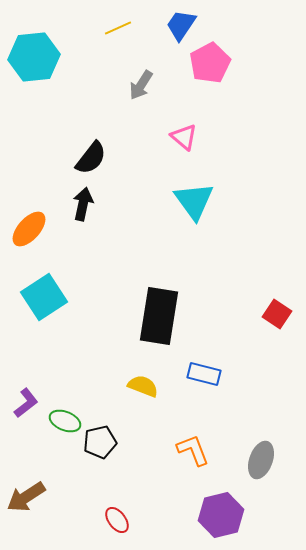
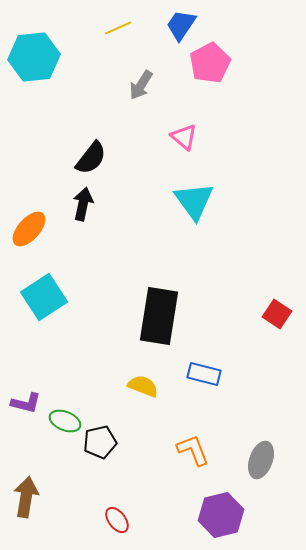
purple L-shape: rotated 52 degrees clockwise
brown arrow: rotated 132 degrees clockwise
